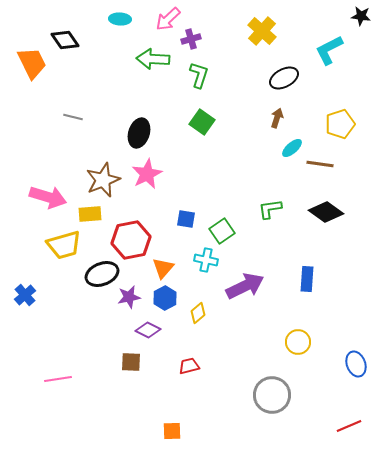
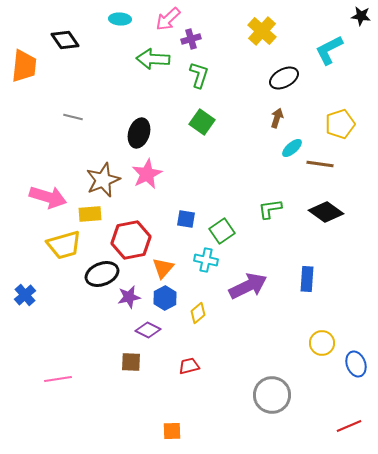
orange trapezoid at (32, 63): moved 8 px left, 3 px down; rotated 32 degrees clockwise
purple arrow at (245, 286): moved 3 px right
yellow circle at (298, 342): moved 24 px right, 1 px down
